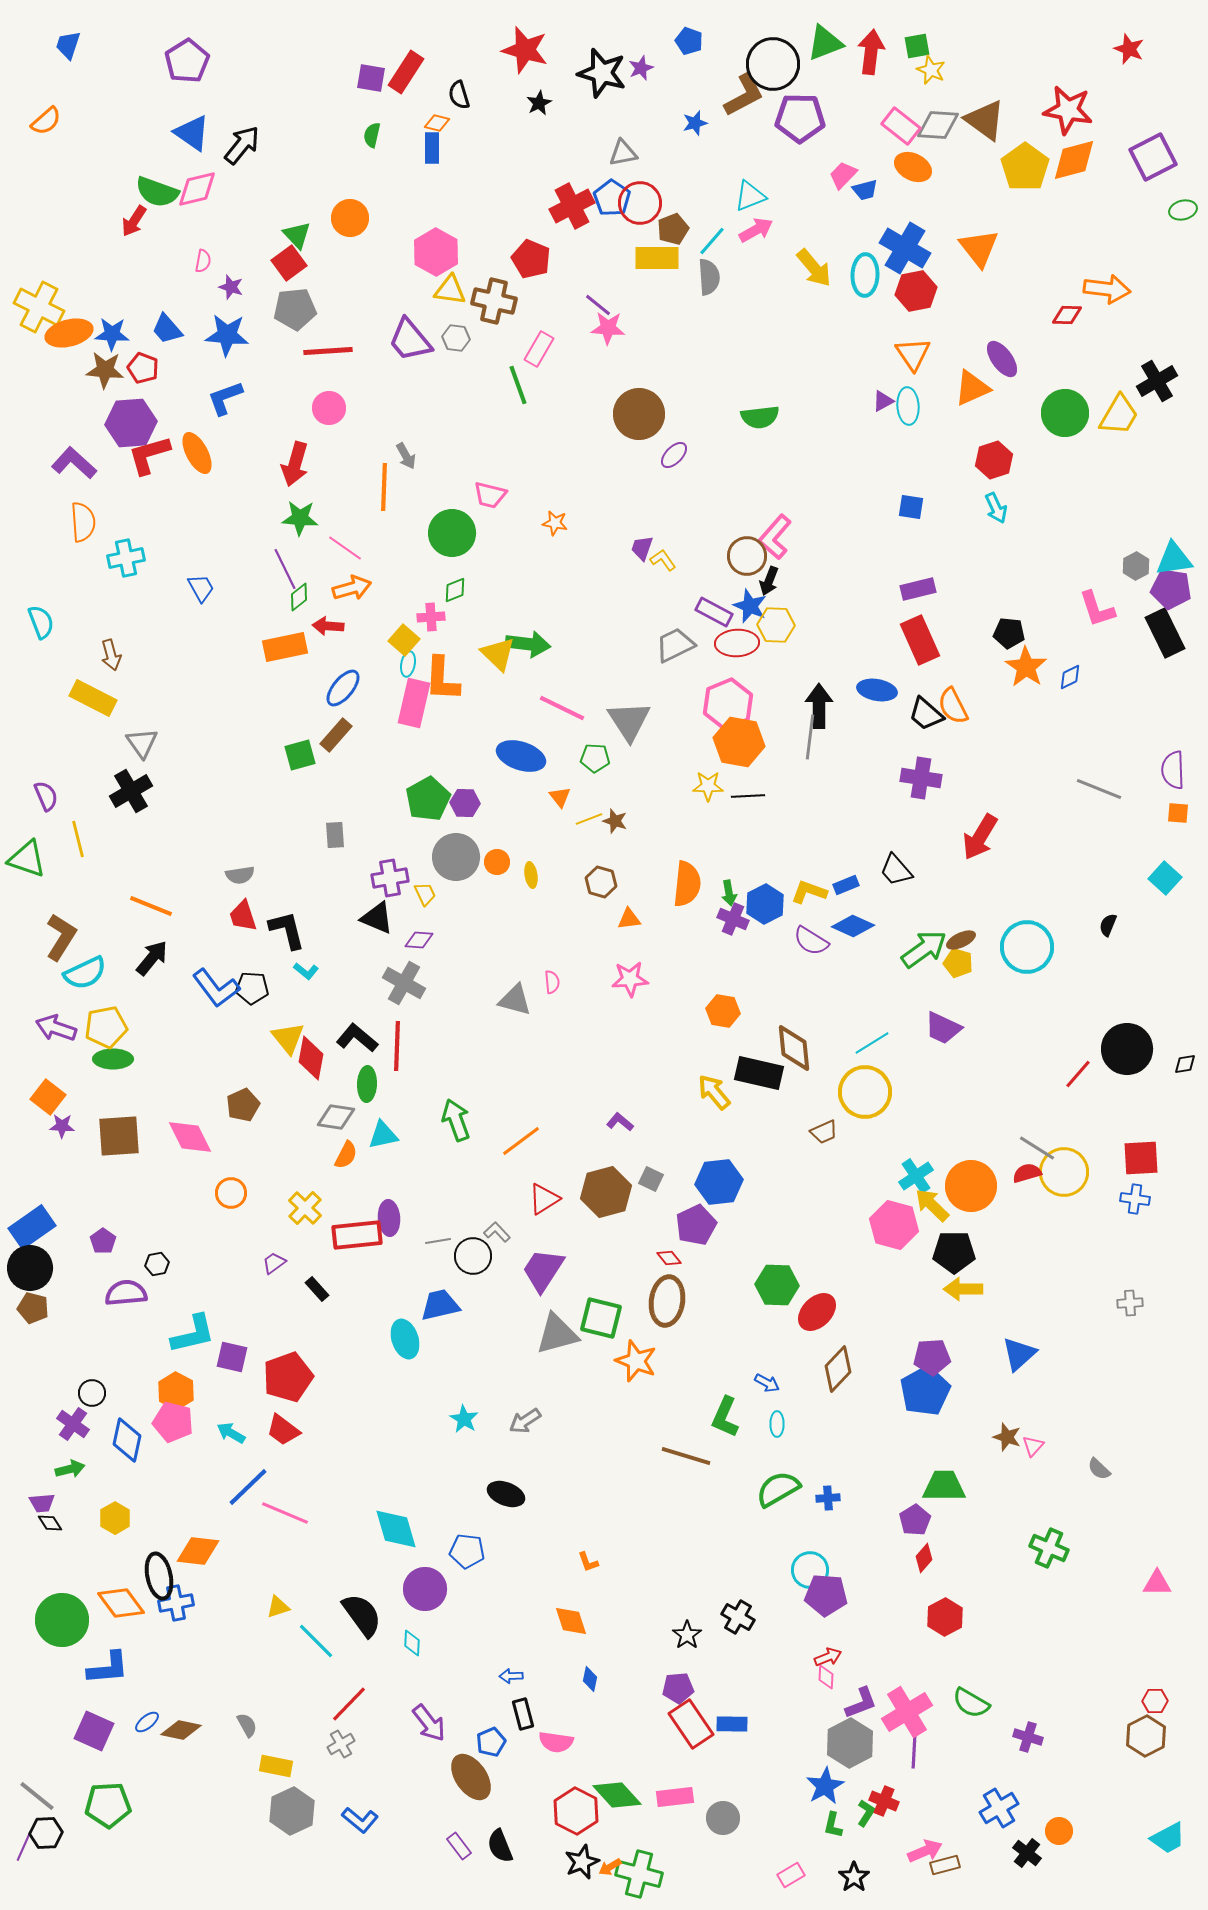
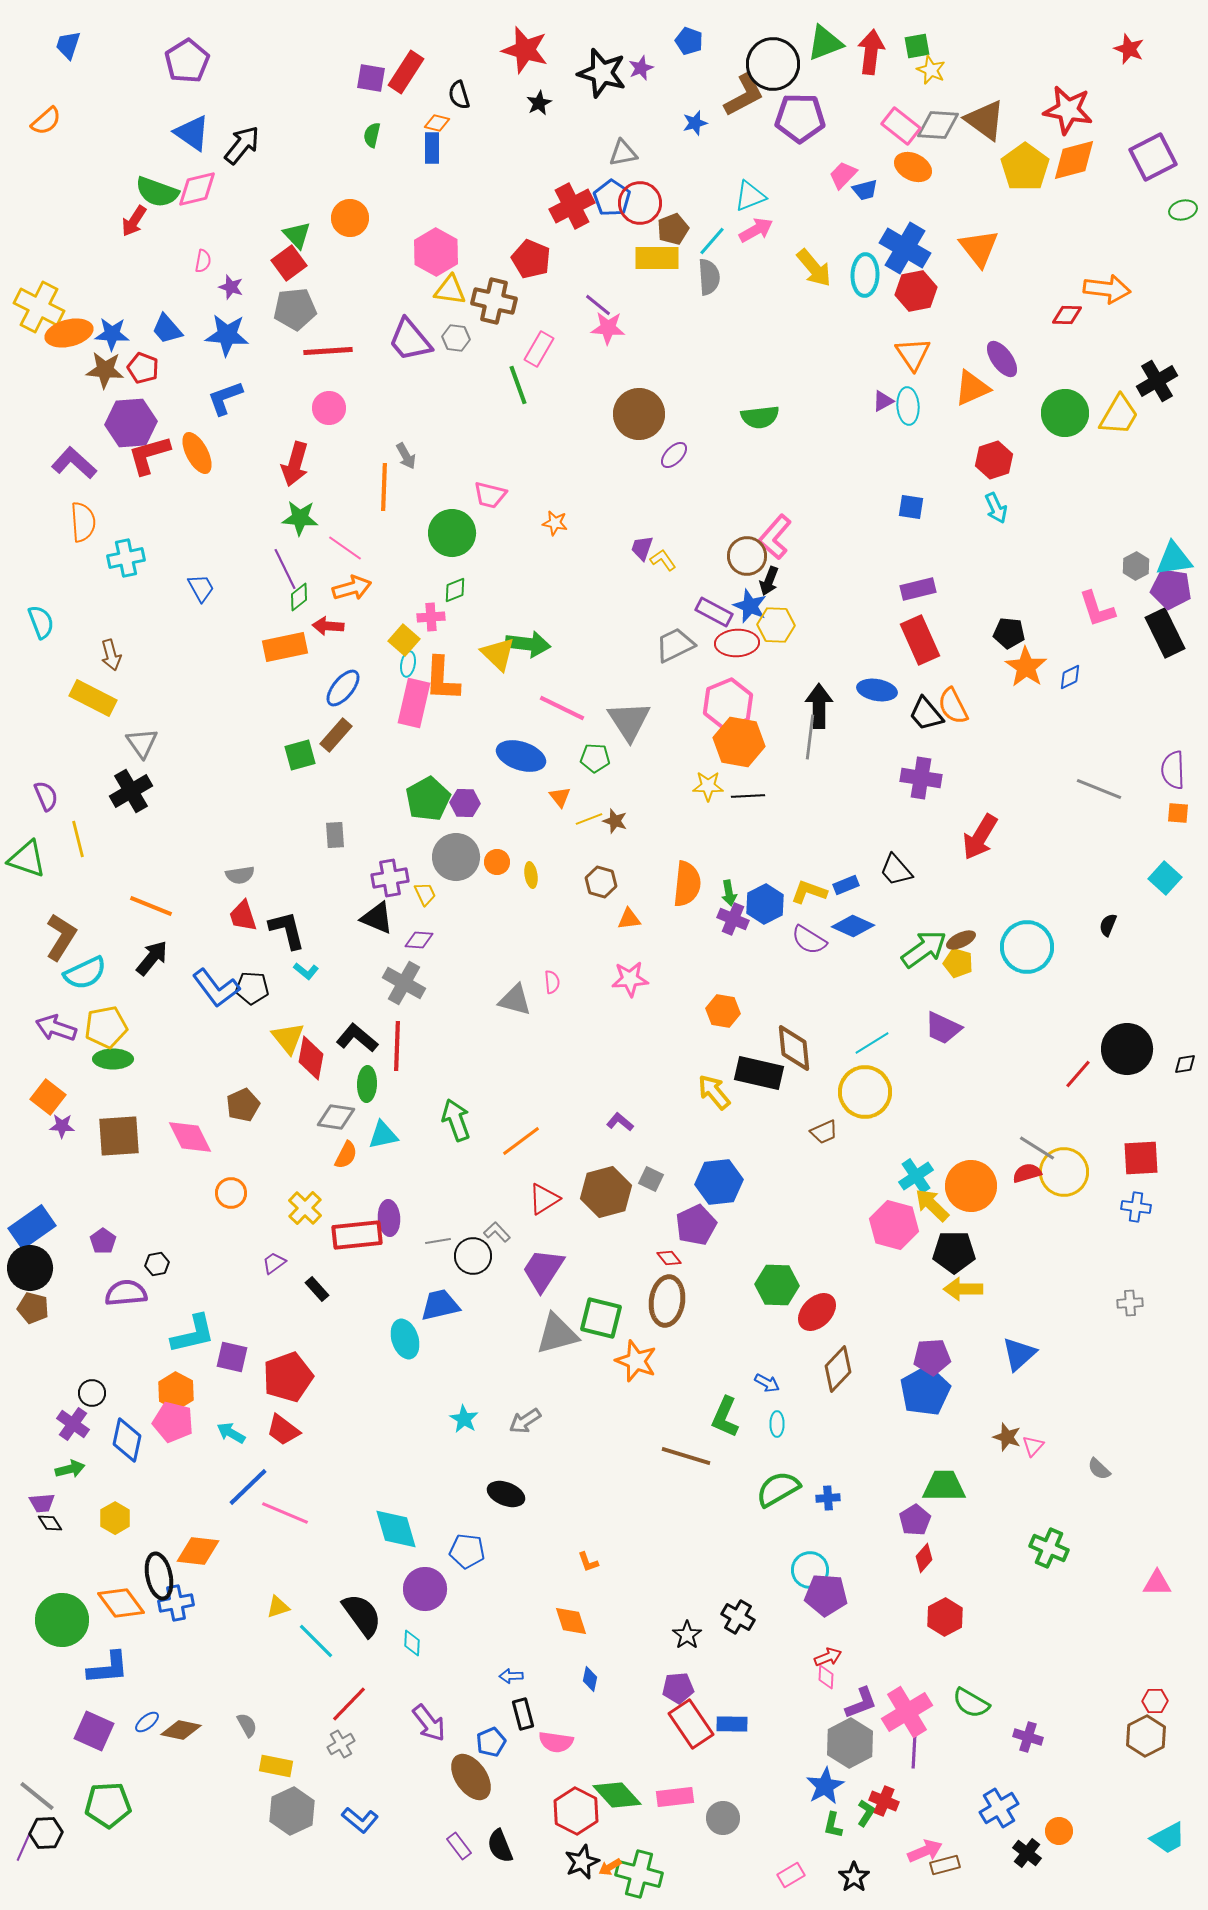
black trapezoid at (926, 714): rotated 9 degrees clockwise
purple semicircle at (811, 941): moved 2 px left, 1 px up
blue cross at (1135, 1199): moved 1 px right, 8 px down
